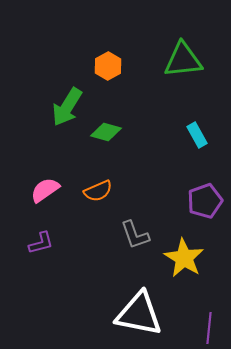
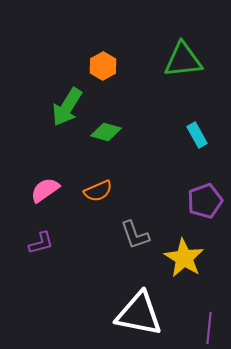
orange hexagon: moved 5 px left
